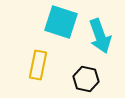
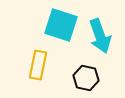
cyan square: moved 3 px down
black hexagon: moved 1 px up
